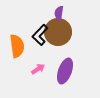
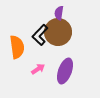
orange semicircle: moved 1 px down
